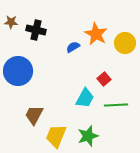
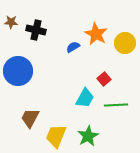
brown trapezoid: moved 4 px left, 3 px down
green star: rotated 10 degrees counterclockwise
